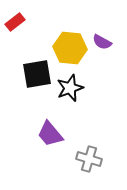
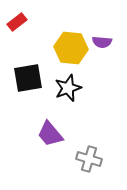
red rectangle: moved 2 px right
purple semicircle: rotated 24 degrees counterclockwise
yellow hexagon: moved 1 px right
black square: moved 9 px left, 4 px down
black star: moved 2 px left
